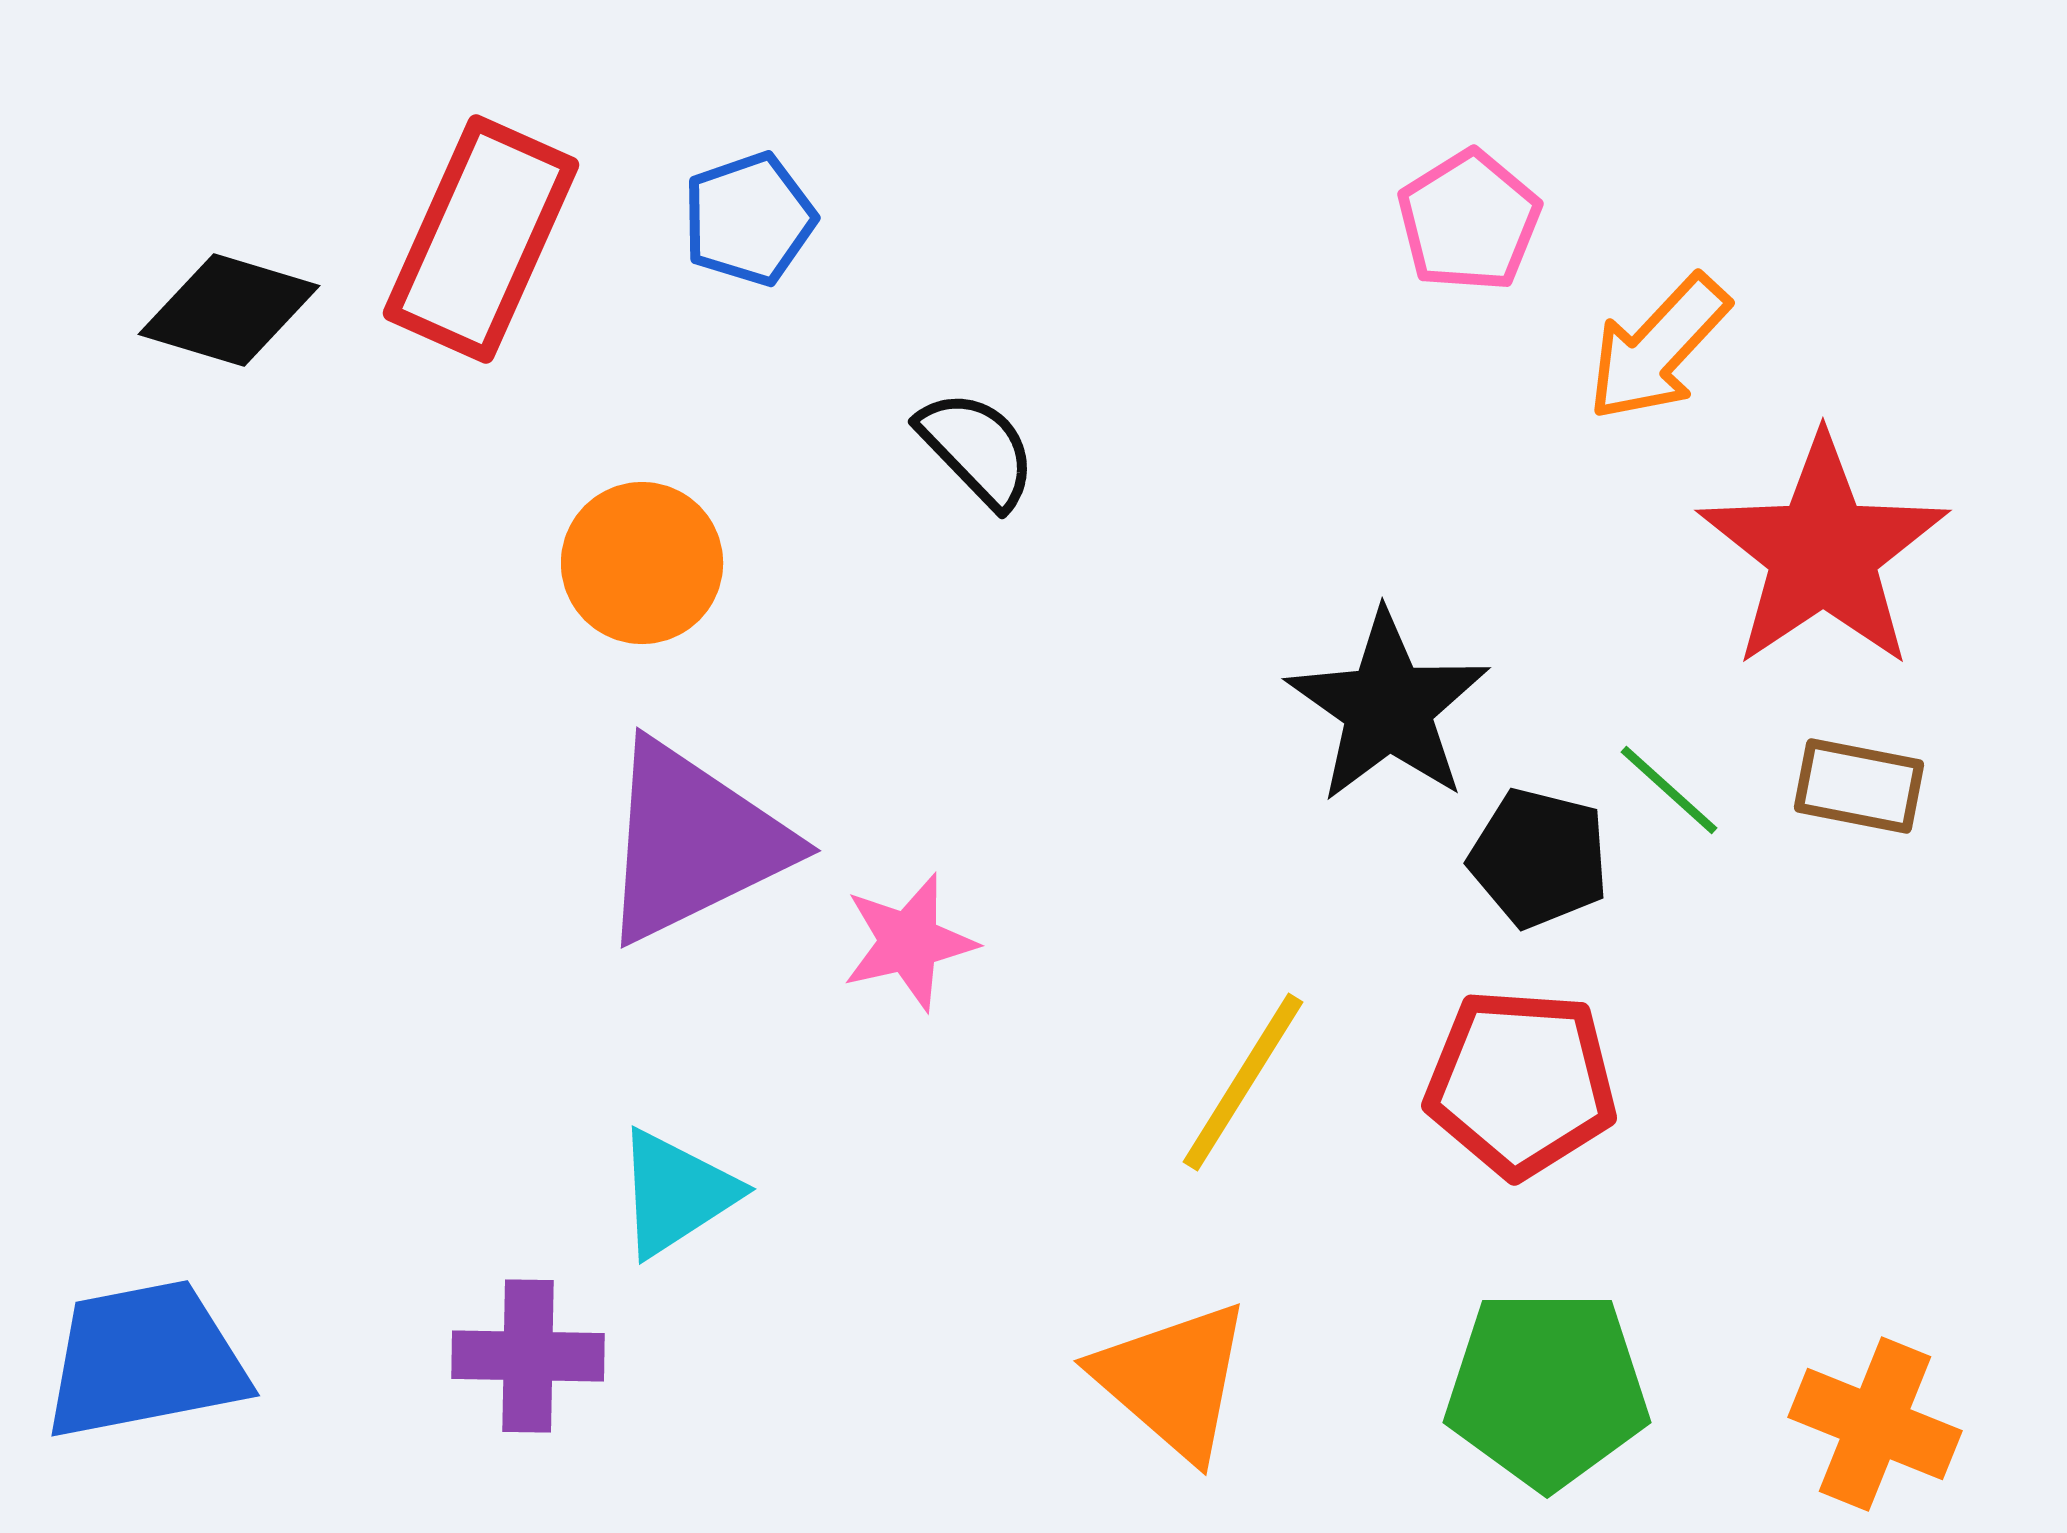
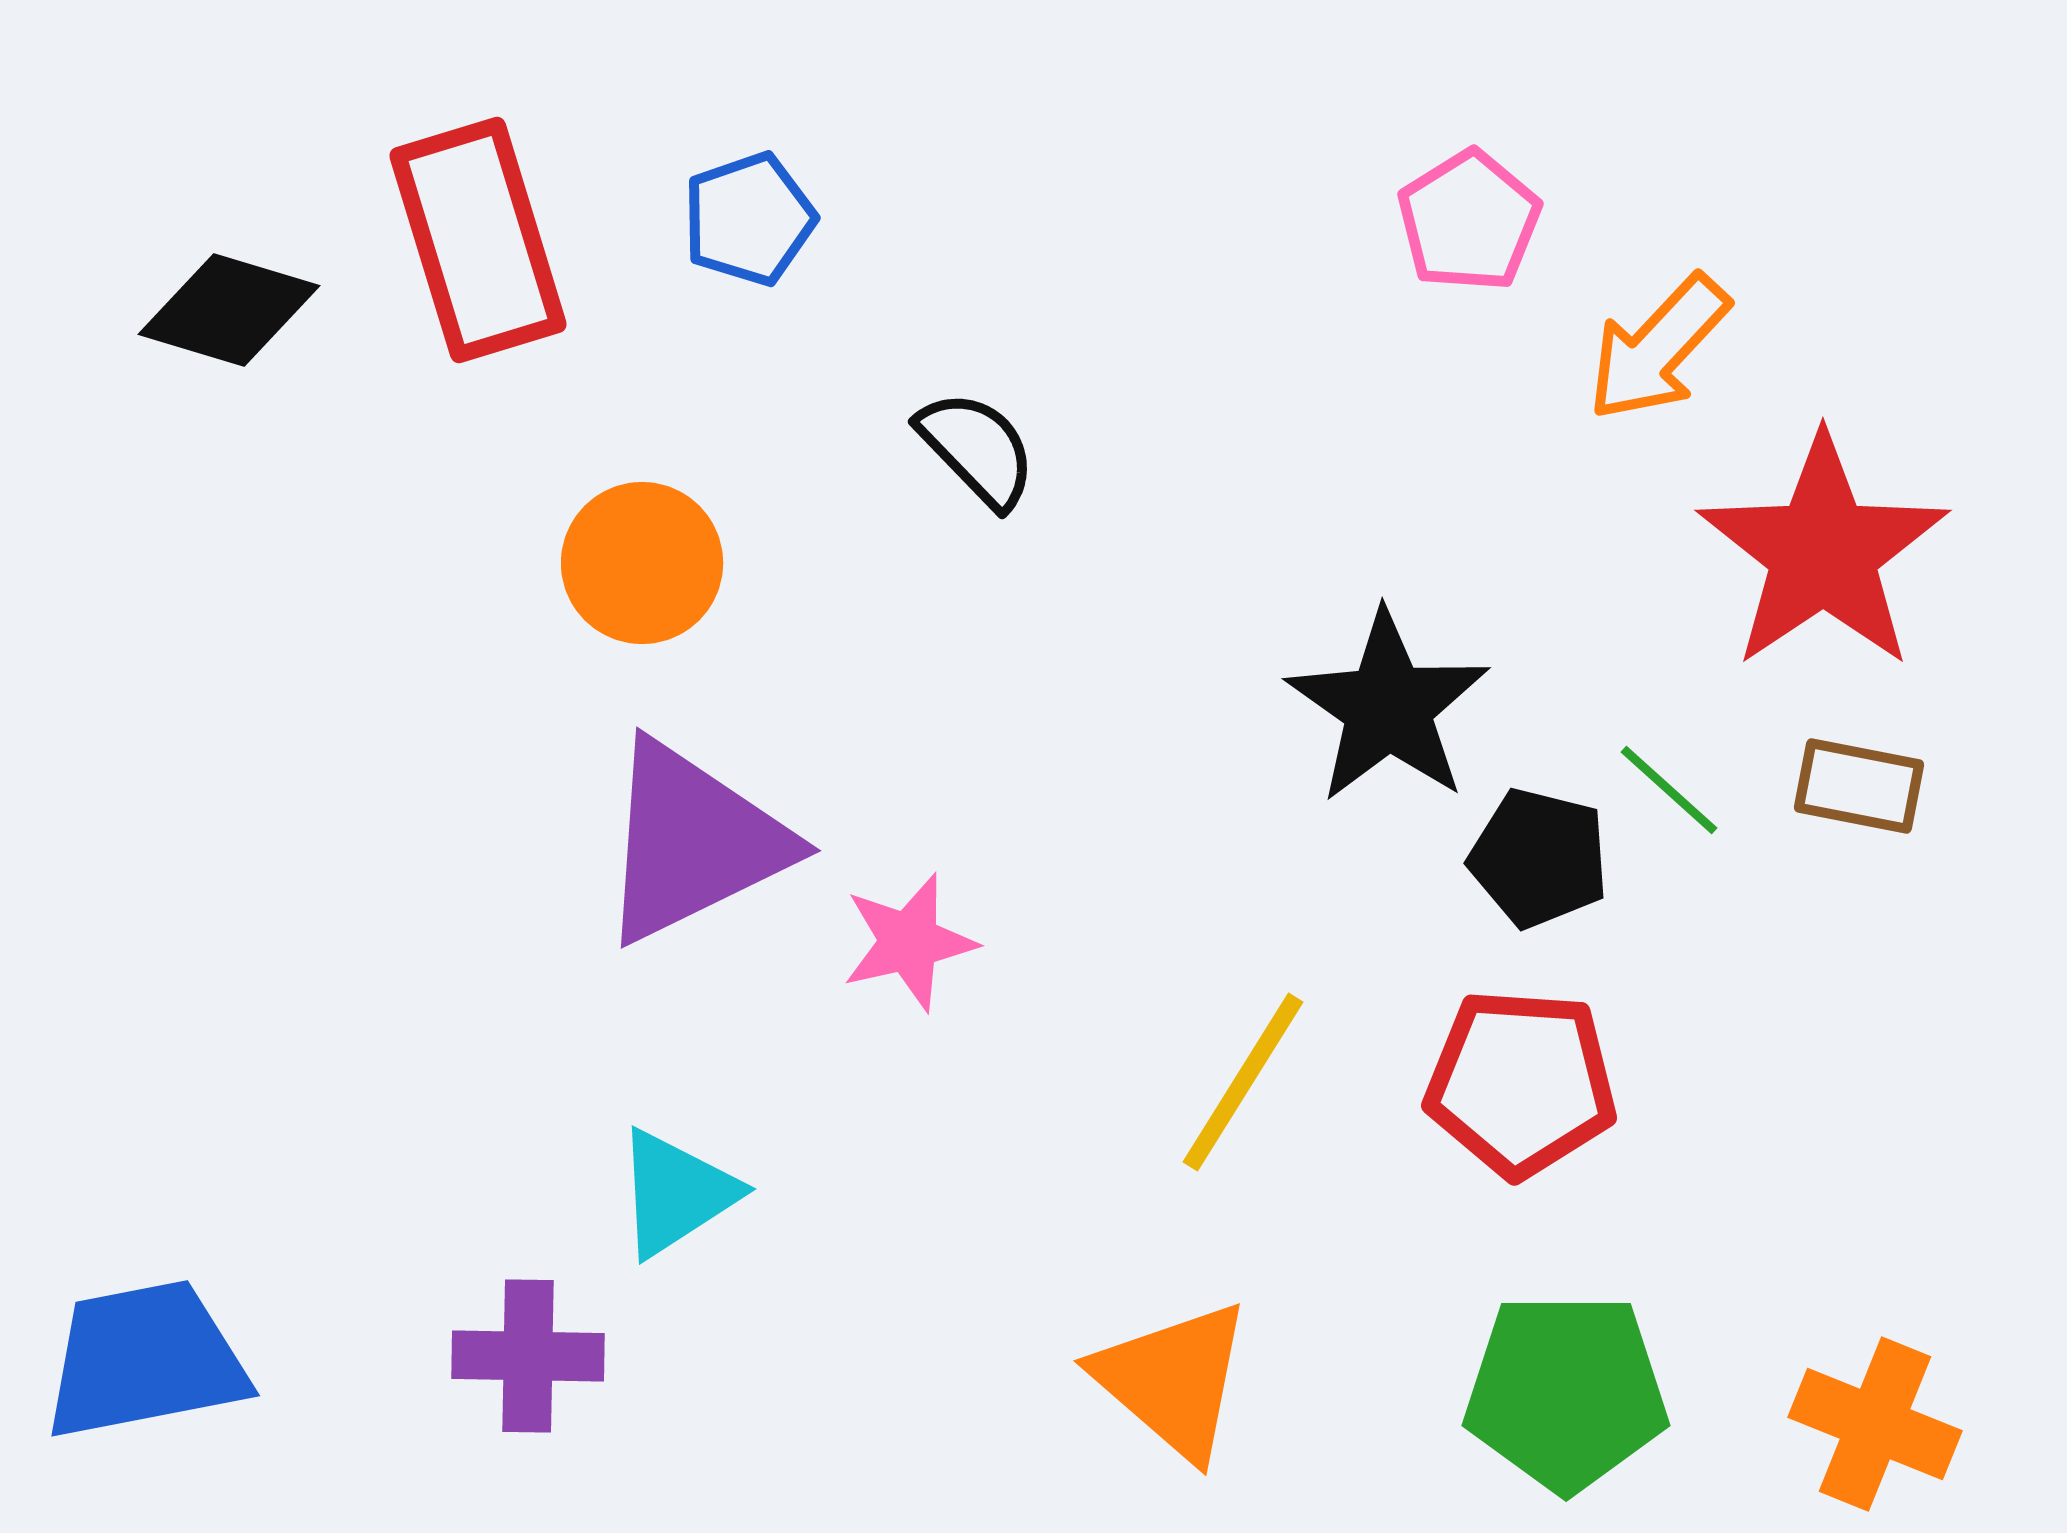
red rectangle: moved 3 px left, 1 px down; rotated 41 degrees counterclockwise
green pentagon: moved 19 px right, 3 px down
